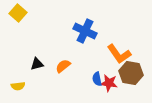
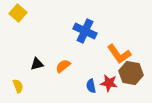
blue semicircle: moved 6 px left, 7 px down
yellow semicircle: rotated 104 degrees counterclockwise
